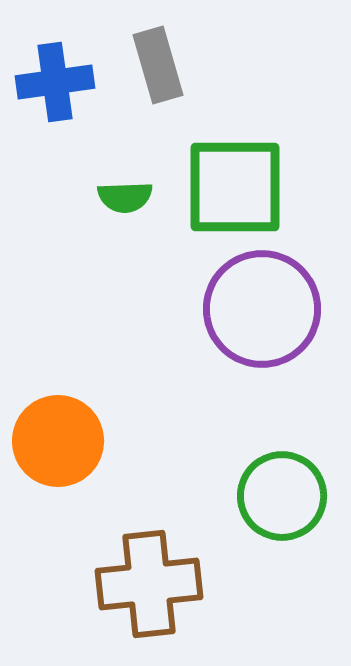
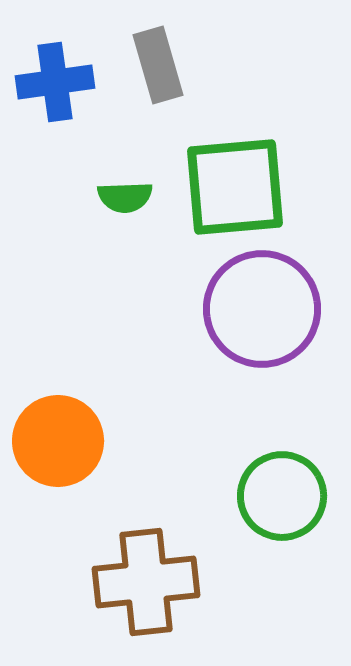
green square: rotated 5 degrees counterclockwise
brown cross: moved 3 px left, 2 px up
